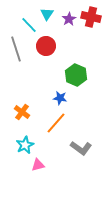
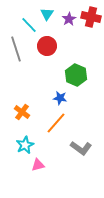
red circle: moved 1 px right
